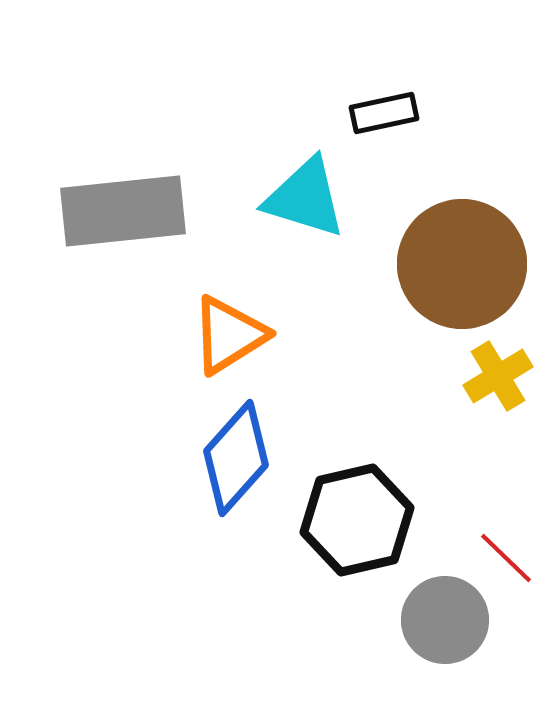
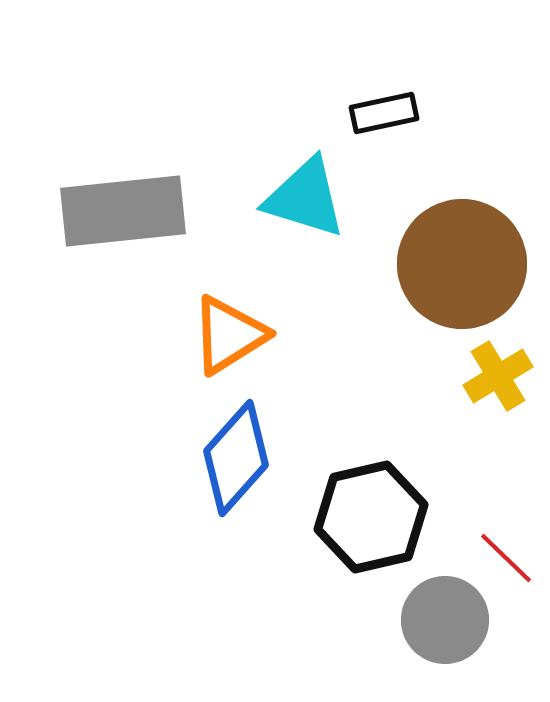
black hexagon: moved 14 px right, 3 px up
